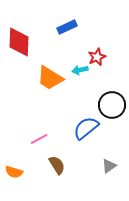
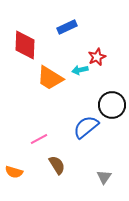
red diamond: moved 6 px right, 3 px down
blue semicircle: moved 1 px up
gray triangle: moved 5 px left, 11 px down; rotated 21 degrees counterclockwise
